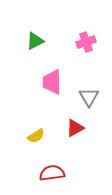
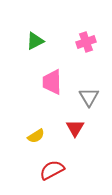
red triangle: rotated 30 degrees counterclockwise
red semicircle: moved 3 px up; rotated 20 degrees counterclockwise
